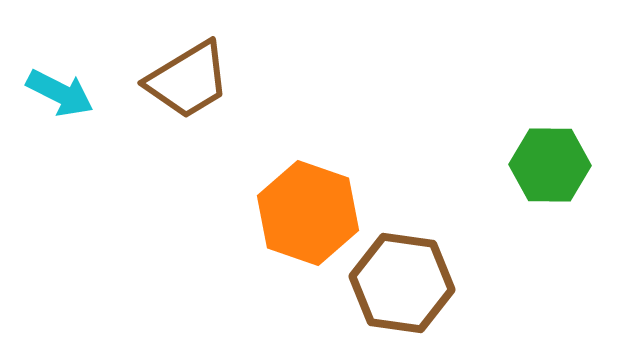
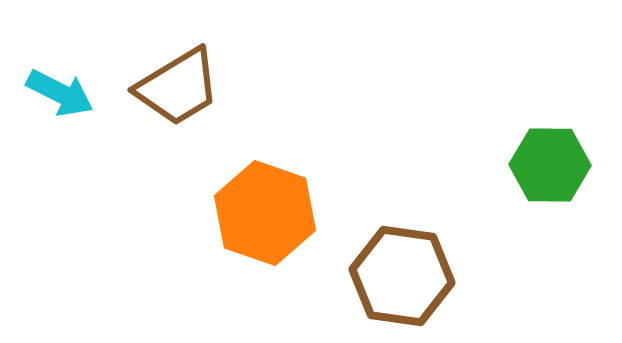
brown trapezoid: moved 10 px left, 7 px down
orange hexagon: moved 43 px left
brown hexagon: moved 7 px up
